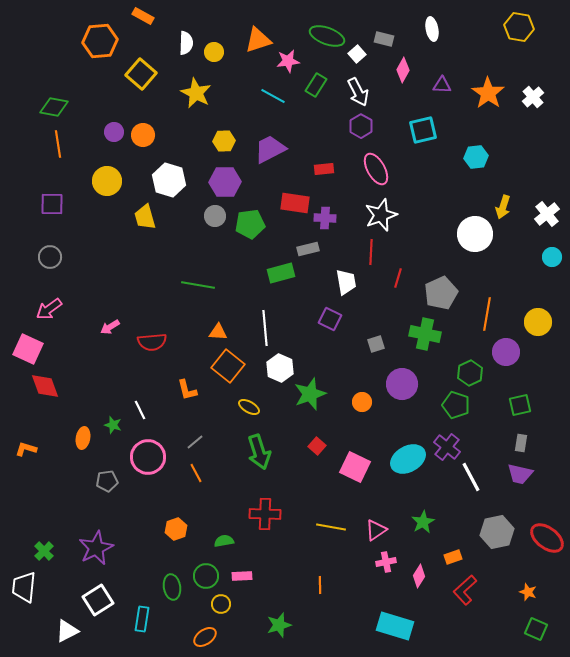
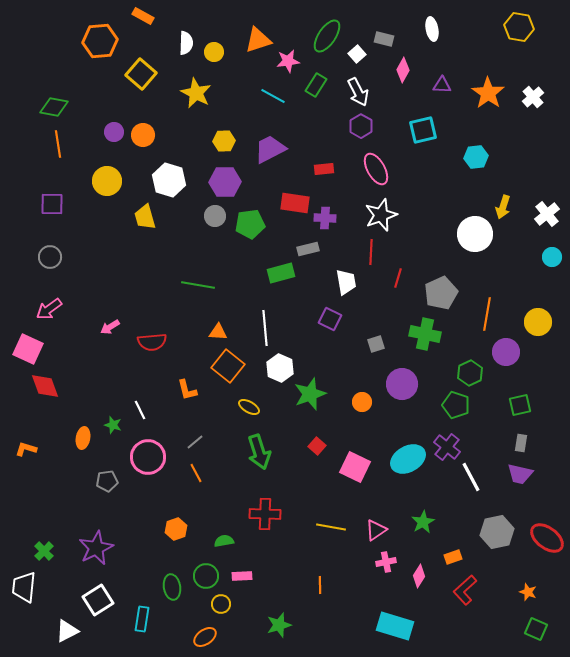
green ellipse at (327, 36): rotated 76 degrees counterclockwise
